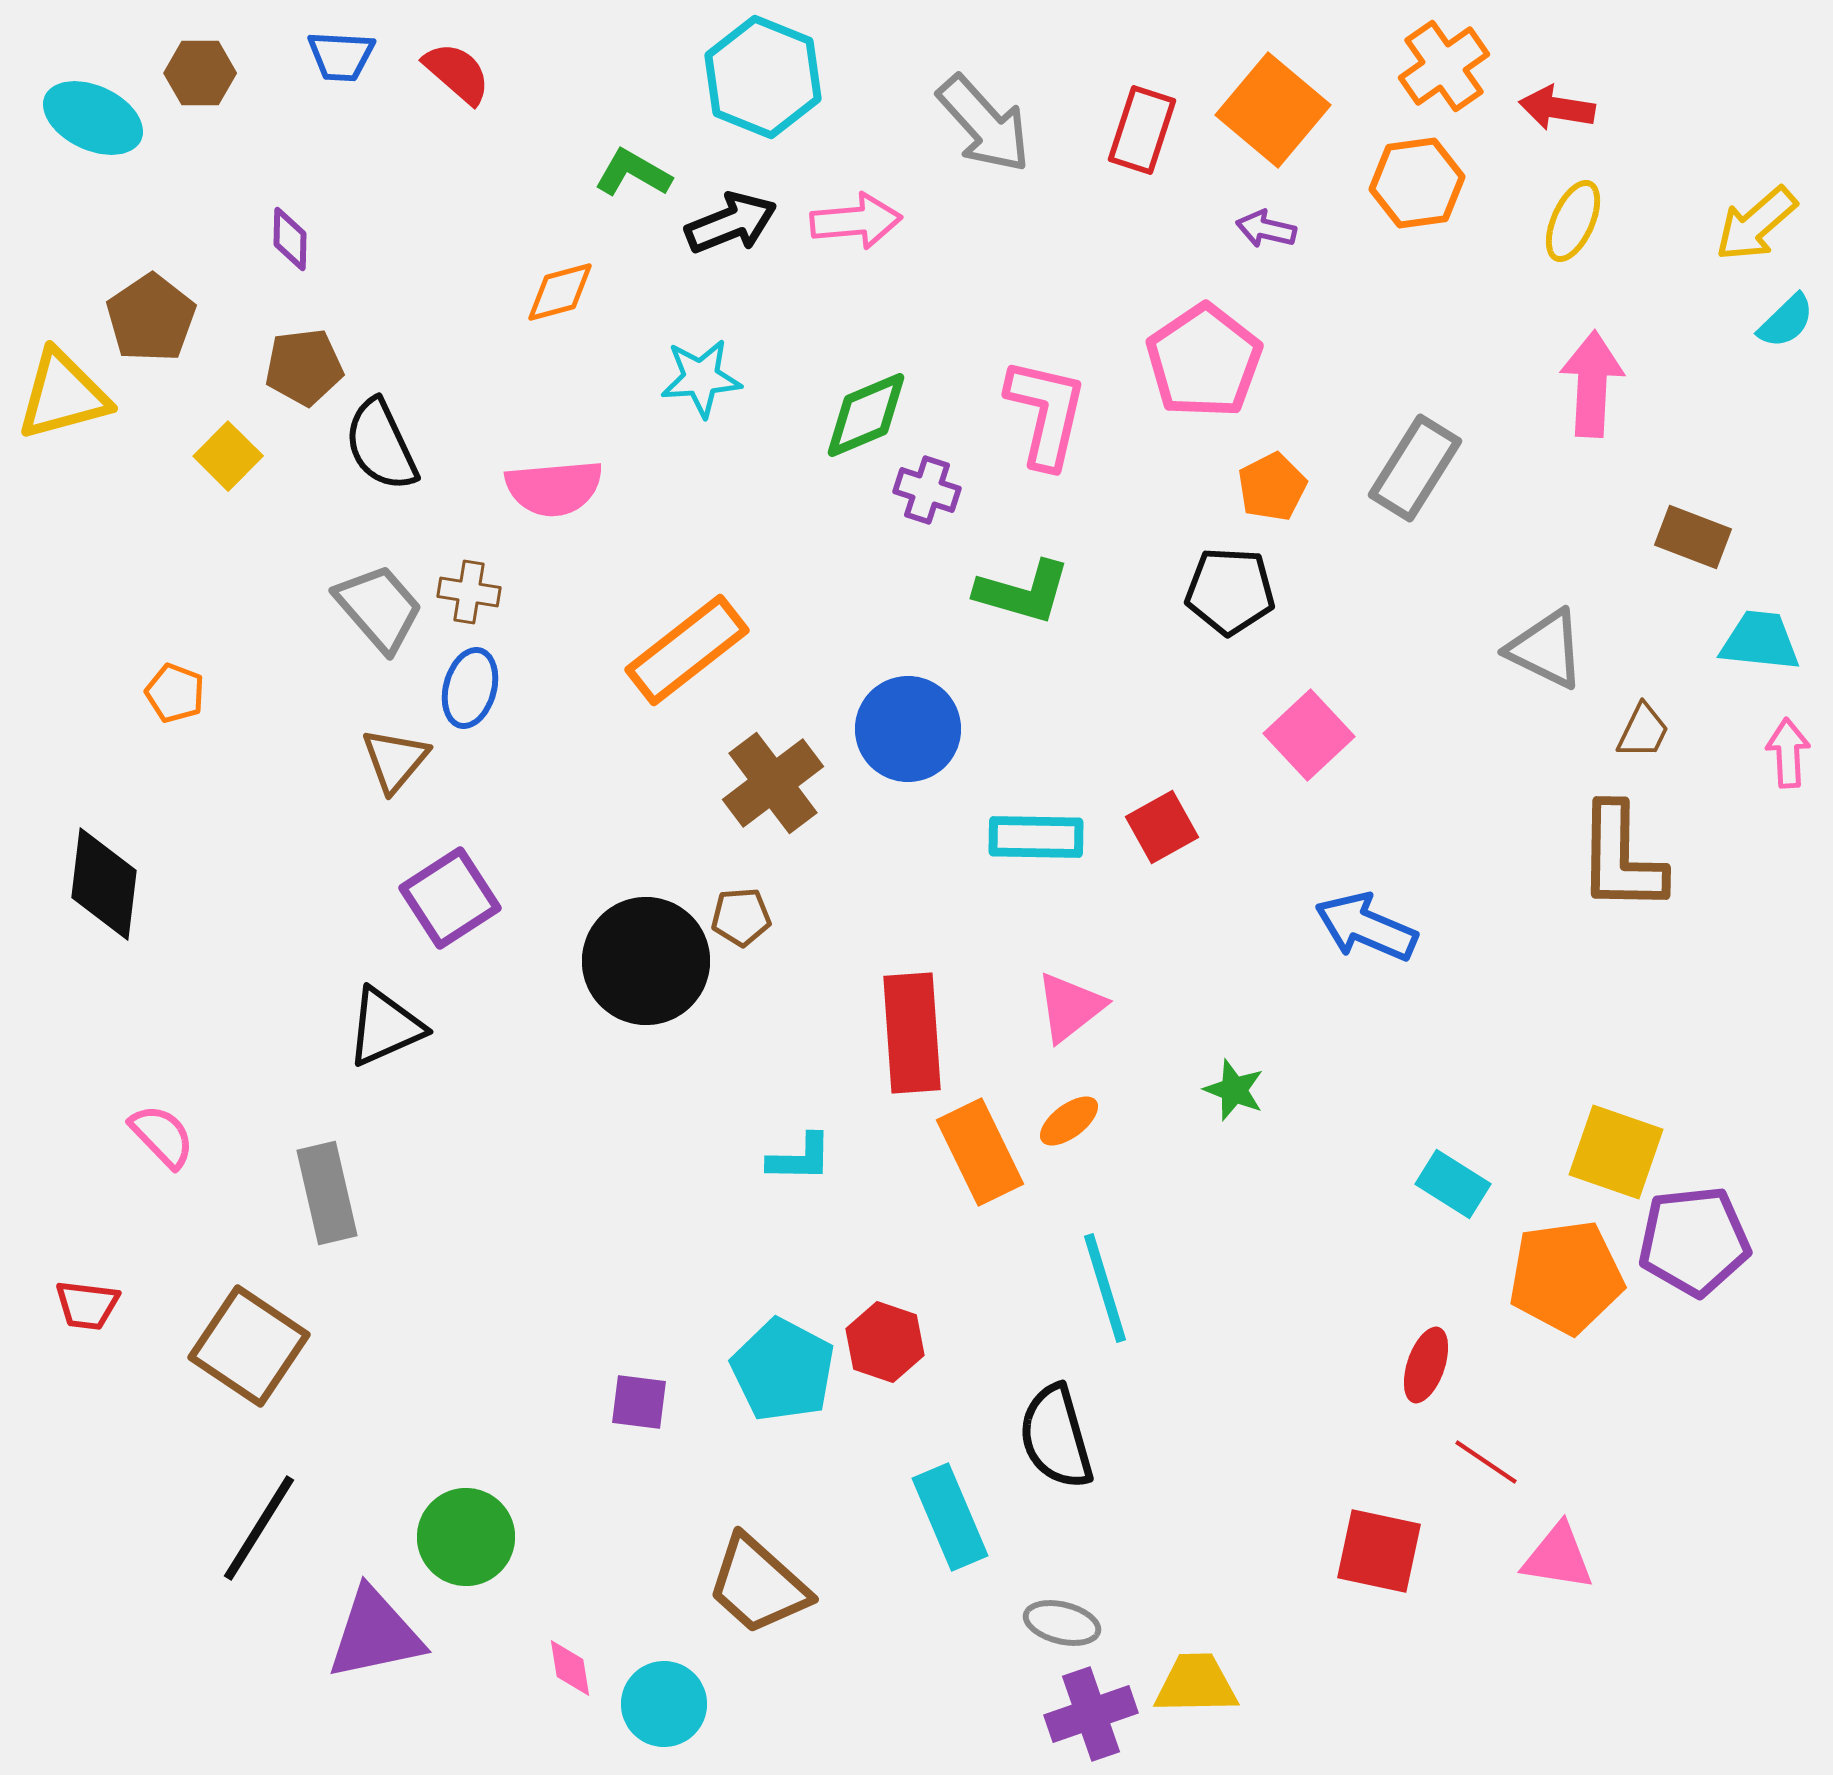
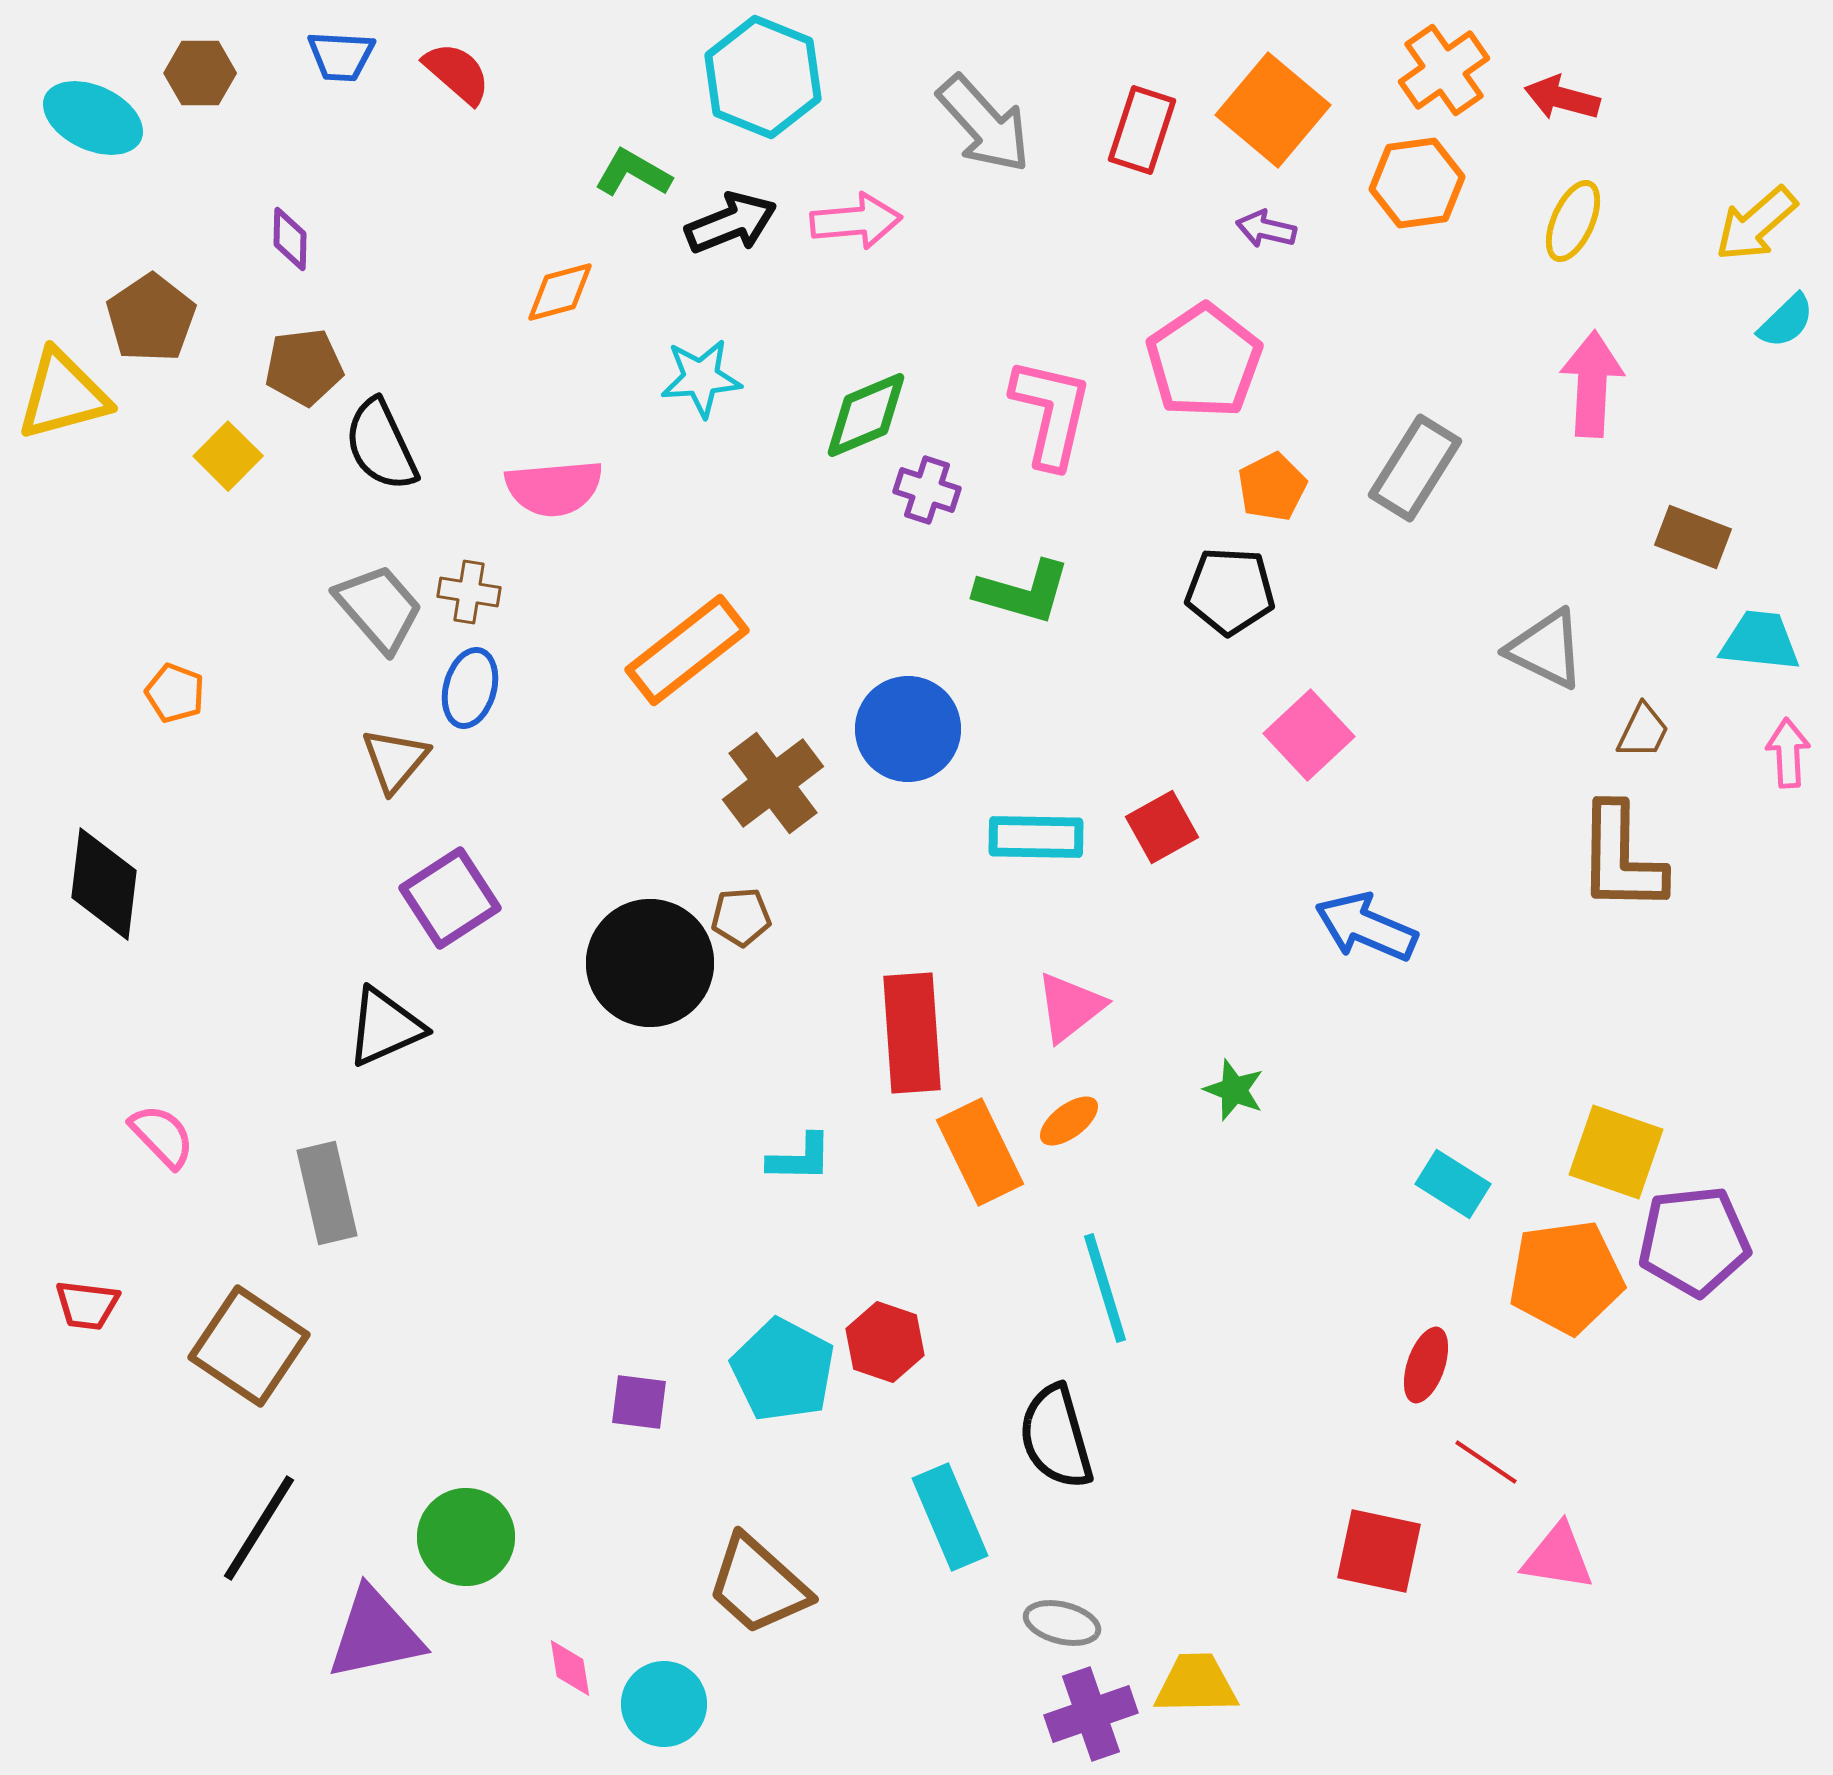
orange cross at (1444, 66): moved 4 px down
red arrow at (1557, 108): moved 5 px right, 10 px up; rotated 6 degrees clockwise
pink L-shape at (1046, 413): moved 5 px right
black circle at (646, 961): moved 4 px right, 2 px down
